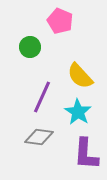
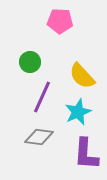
pink pentagon: rotated 20 degrees counterclockwise
green circle: moved 15 px down
yellow semicircle: moved 2 px right
cyan star: rotated 16 degrees clockwise
